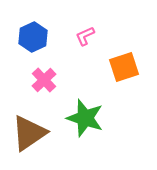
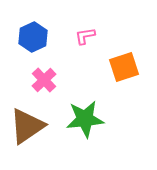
pink L-shape: rotated 15 degrees clockwise
green star: moved 1 px down; rotated 24 degrees counterclockwise
brown triangle: moved 2 px left, 7 px up
